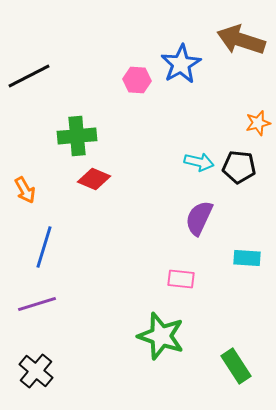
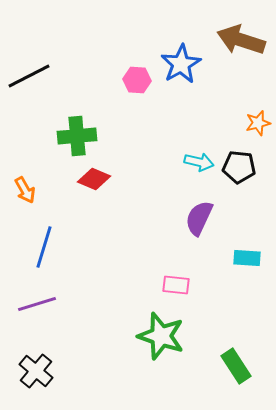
pink rectangle: moved 5 px left, 6 px down
